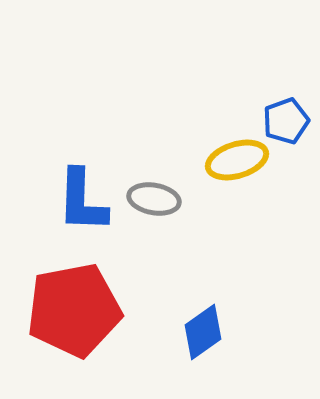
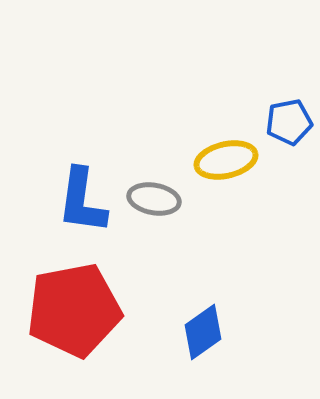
blue pentagon: moved 3 px right, 1 px down; rotated 9 degrees clockwise
yellow ellipse: moved 11 px left; rotated 4 degrees clockwise
blue L-shape: rotated 6 degrees clockwise
